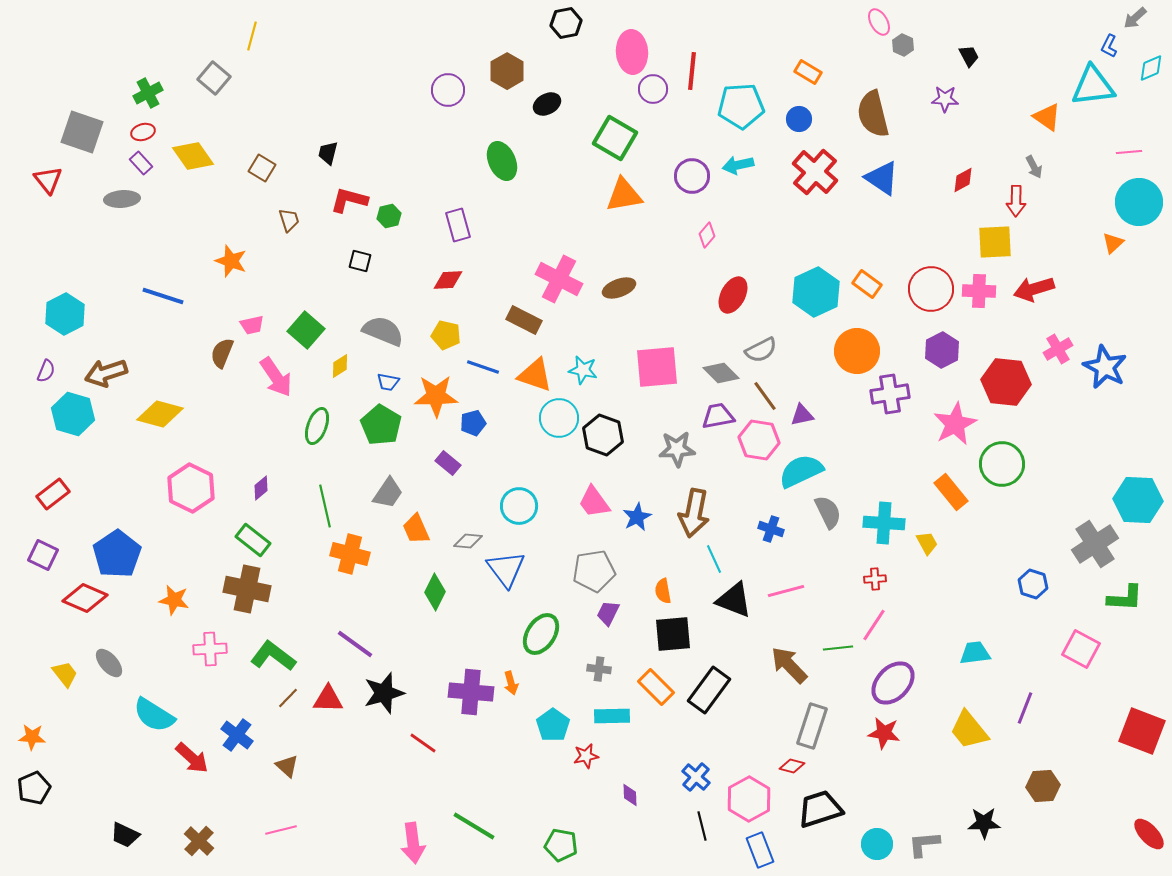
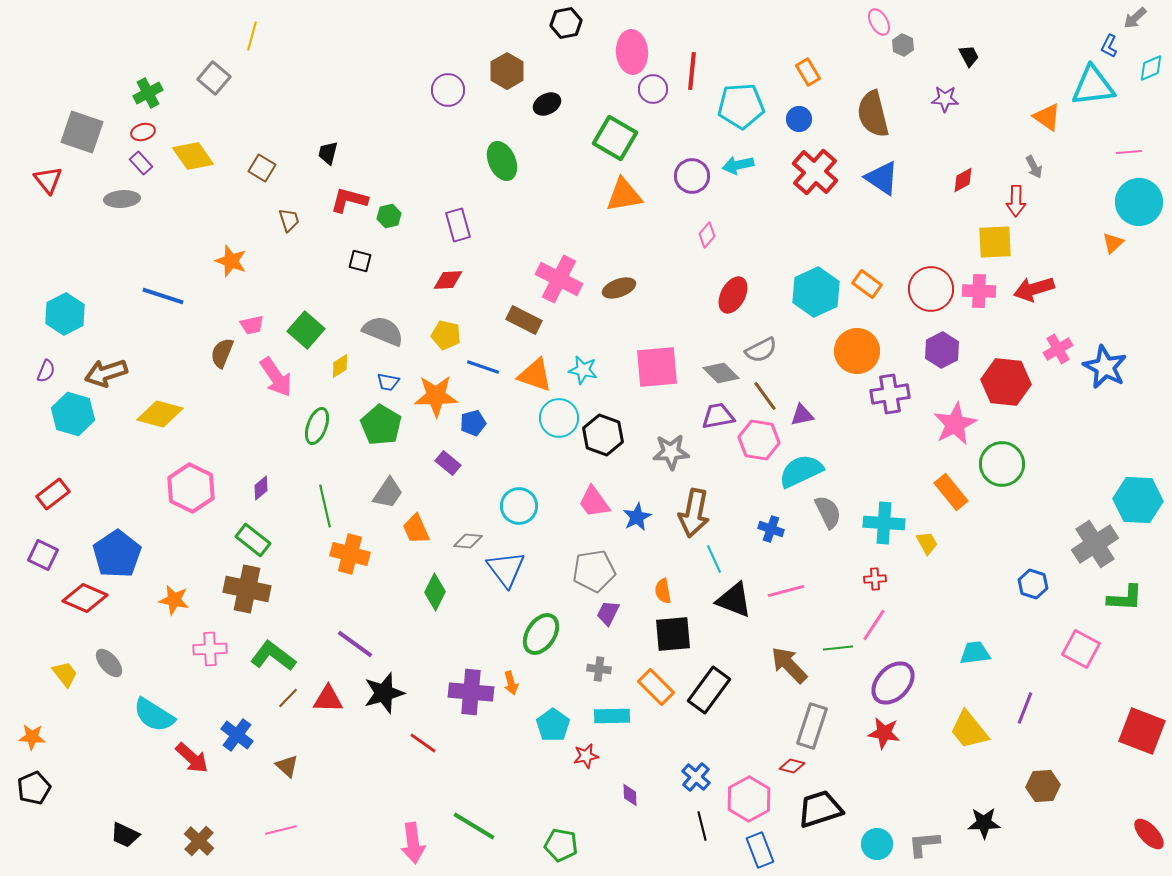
orange rectangle at (808, 72): rotated 28 degrees clockwise
gray star at (677, 449): moved 6 px left, 3 px down
